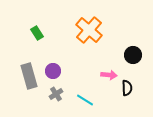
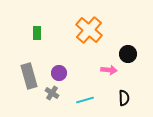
green rectangle: rotated 32 degrees clockwise
black circle: moved 5 px left, 1 px up
purple circle: moved 6 px right, 2 px down
pink arrow: moved 5 px up
black semicircle: moved 3 px left, 10 px down
gray cross: moved 4 px left, 1 px up; rotated 24 degrees counterclockwise
cyan line: rotated 48 degrees counterclockwise
